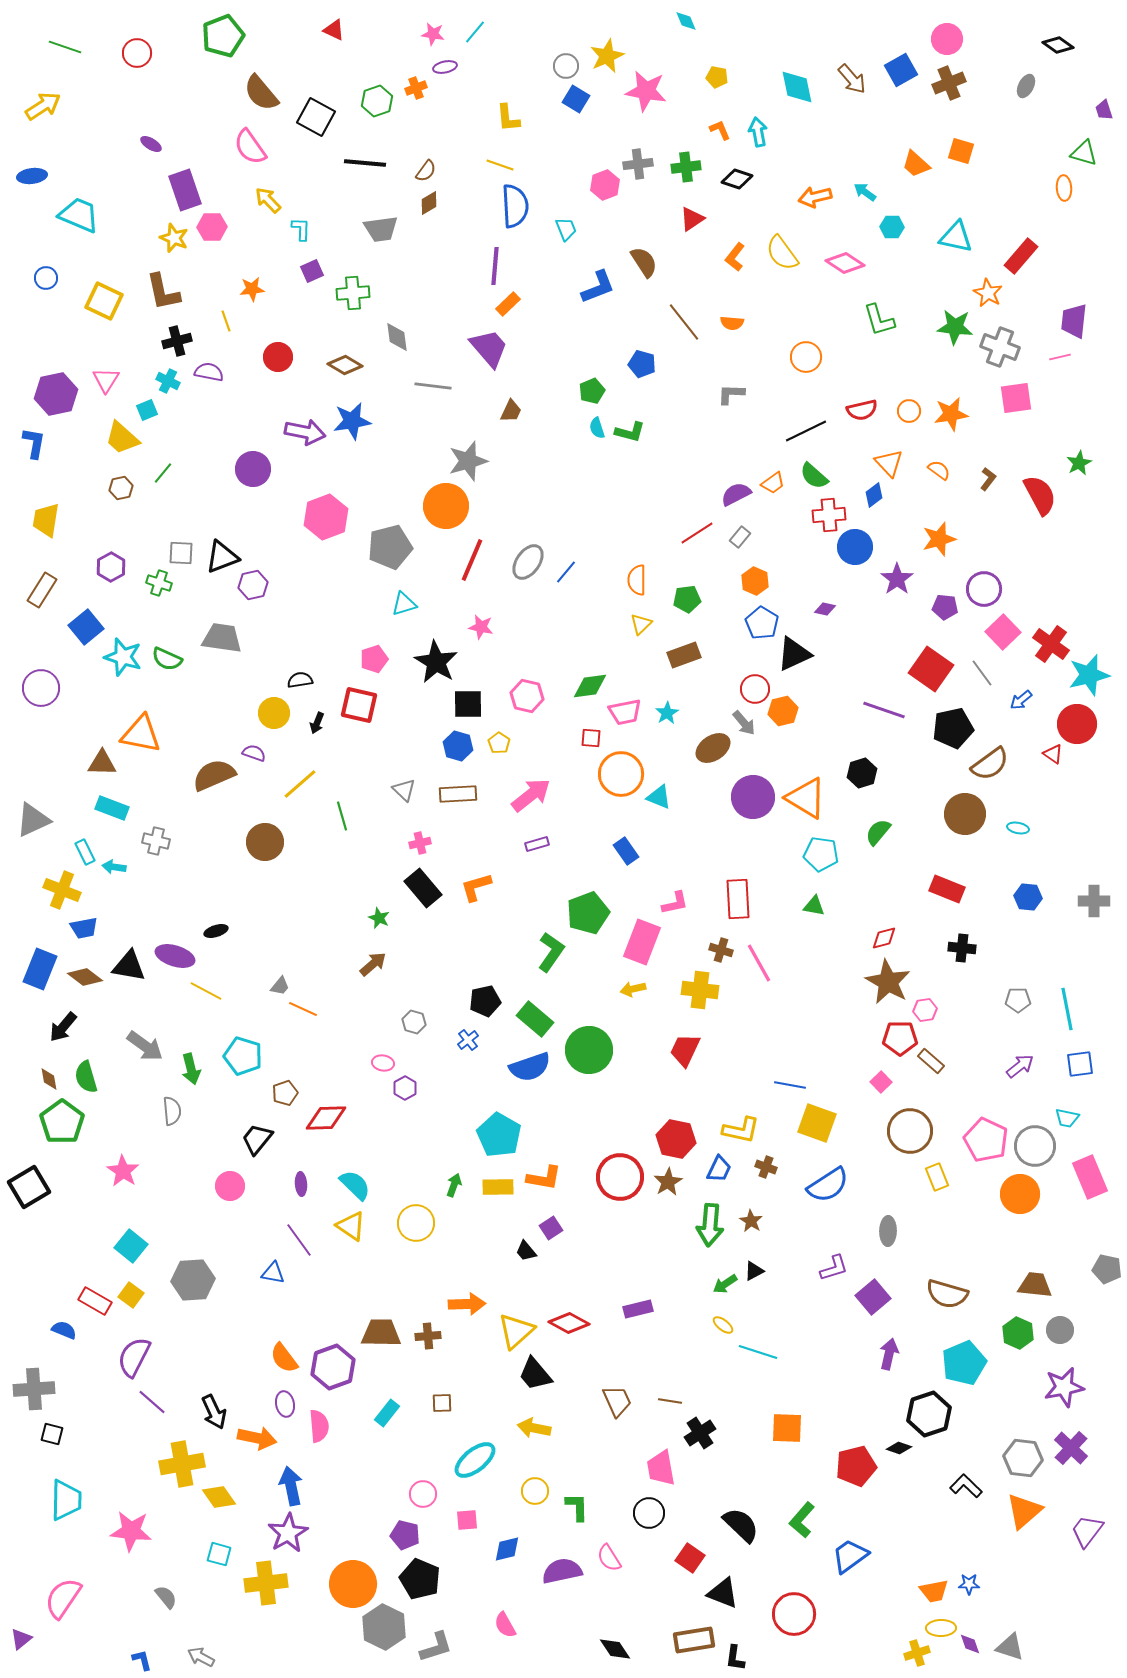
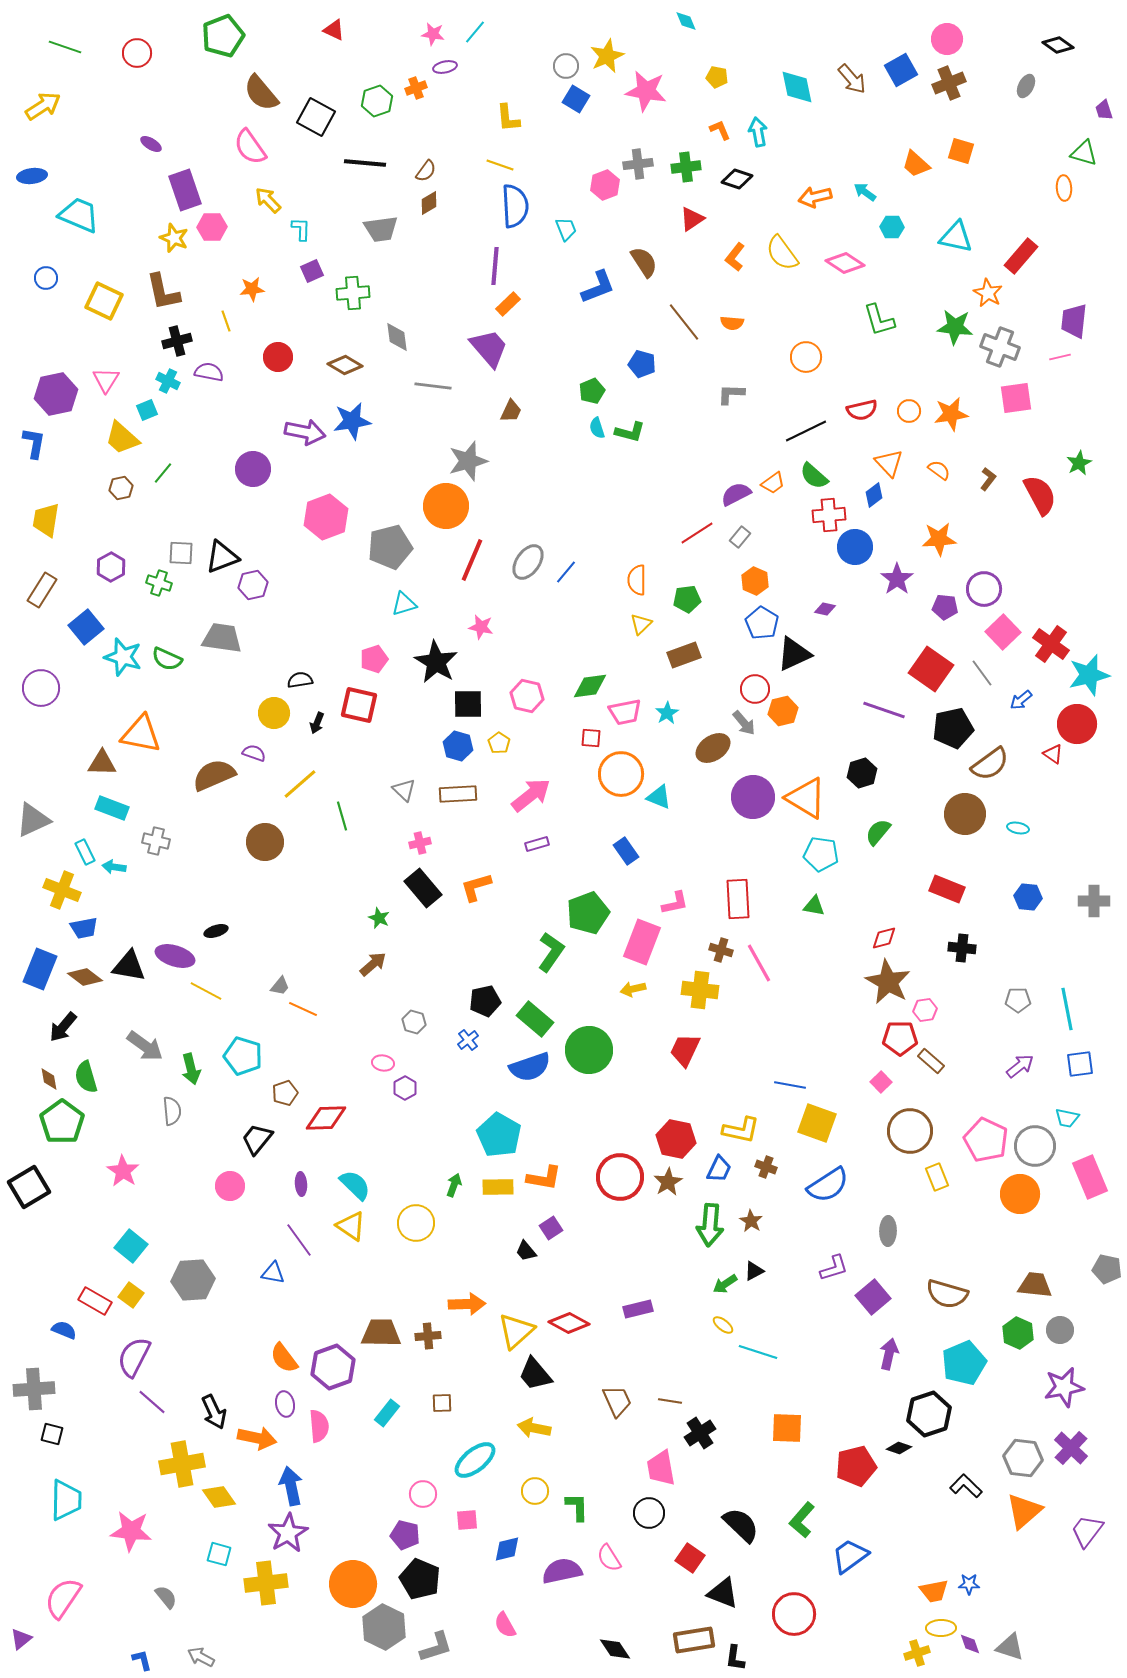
orange star at (939, 539): rotated 12 degrees clockwise
